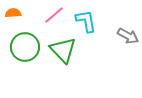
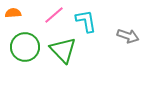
gray arrow: rotated 10 degrees counterclockwise
